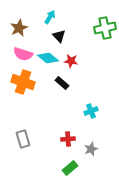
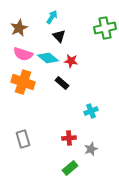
cyan arrow: moved 2 px right
red cross: moved 1 px right, 1 px up
